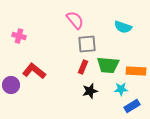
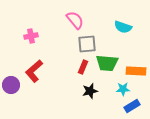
pink cross: moved 12 px right; rotated 24 degrees counterclockwise
green trapezoid: moved 1 px left, 2 px up
red L-shape: rotated 80 degrees counterclockwise
cyan star: moved 2 px right
